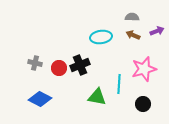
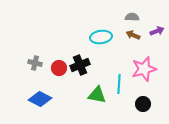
green triangle: moved 2 px up
